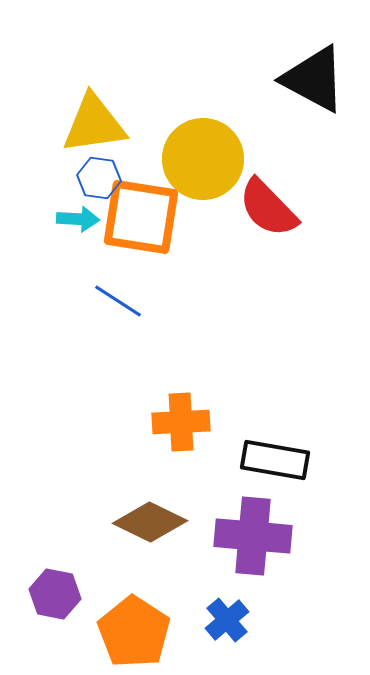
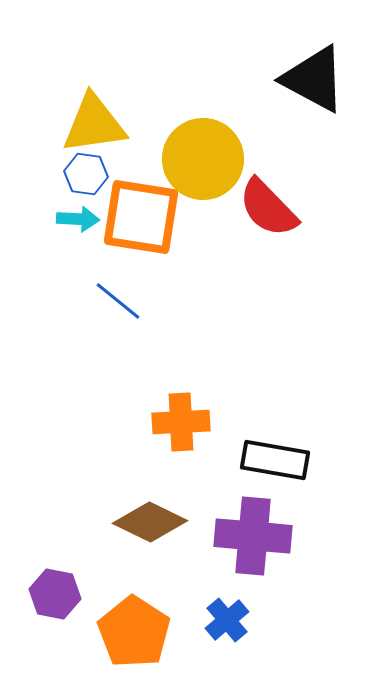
blue hexagon: moved 13 px left, 4 px up
blue line: rotated 6 degrees clockwise
